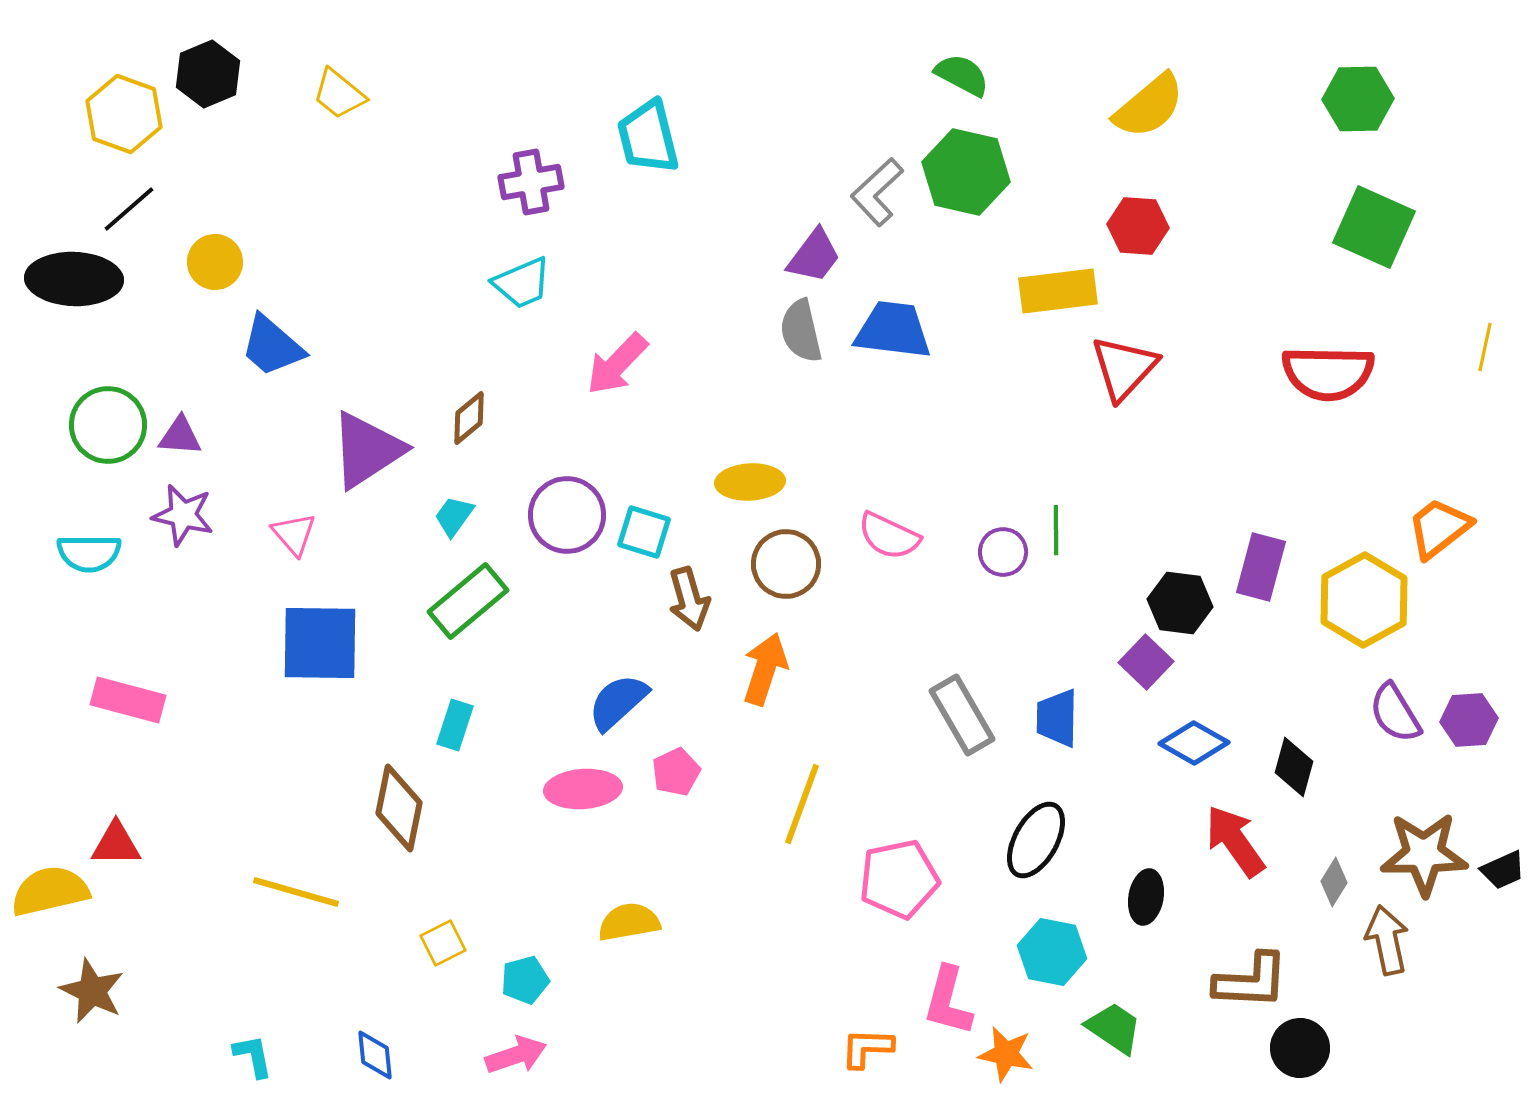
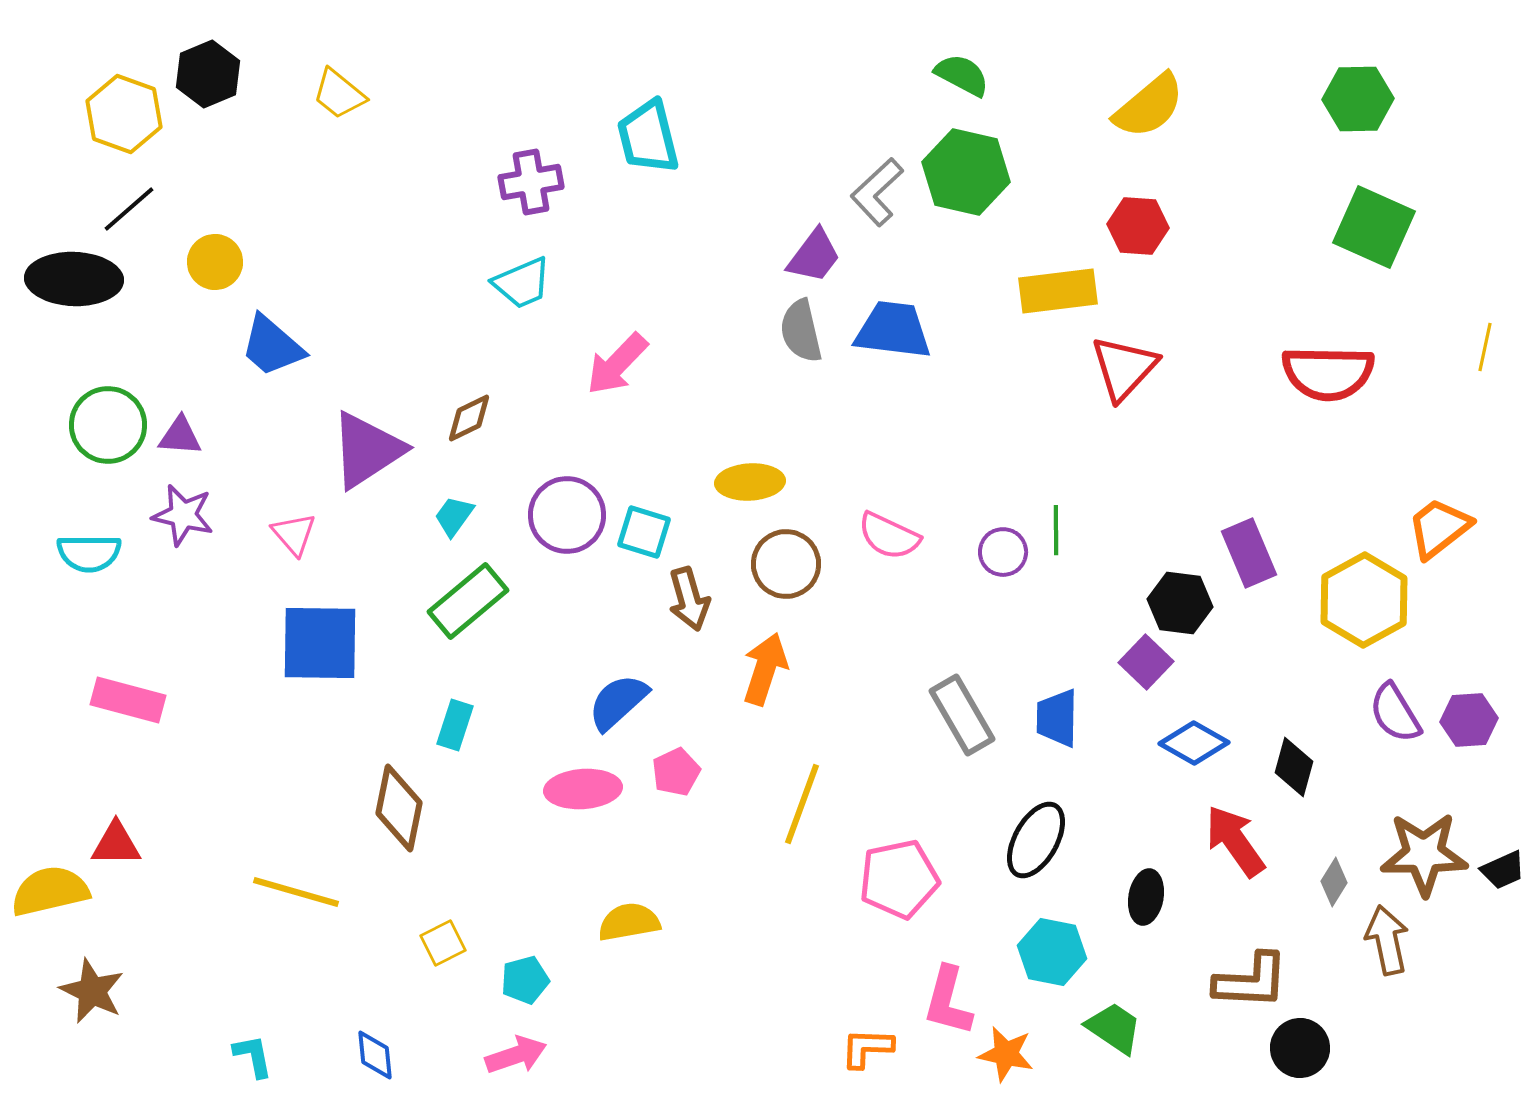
brown diamond at (469, 418): rotated 14 degrees clockwise
purple rectangle at (1261, 567): moved 12 px left, 14 px up; rotated 38 degrees counterclockwise
